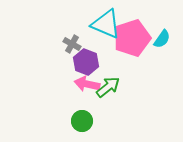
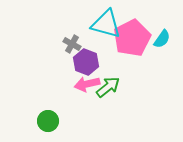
cyan triangle: rotated 8 degrees counterclockwise
pink pentagon: rotated 9 degrees counterclockwise
pink arrow: rotated 25 degrees counterclockwise
green circle: moved 34 px left
